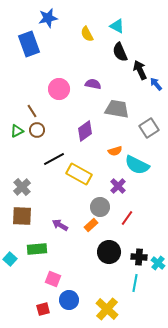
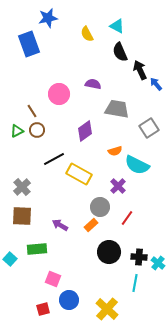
pink circle: moved 5 px down
